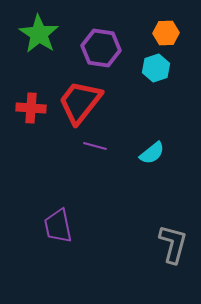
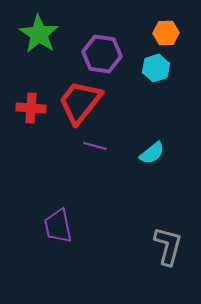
purple hexagon: moved 1 px right, 6 px down
gray L-shape: moved 5 px left, 2 px down
